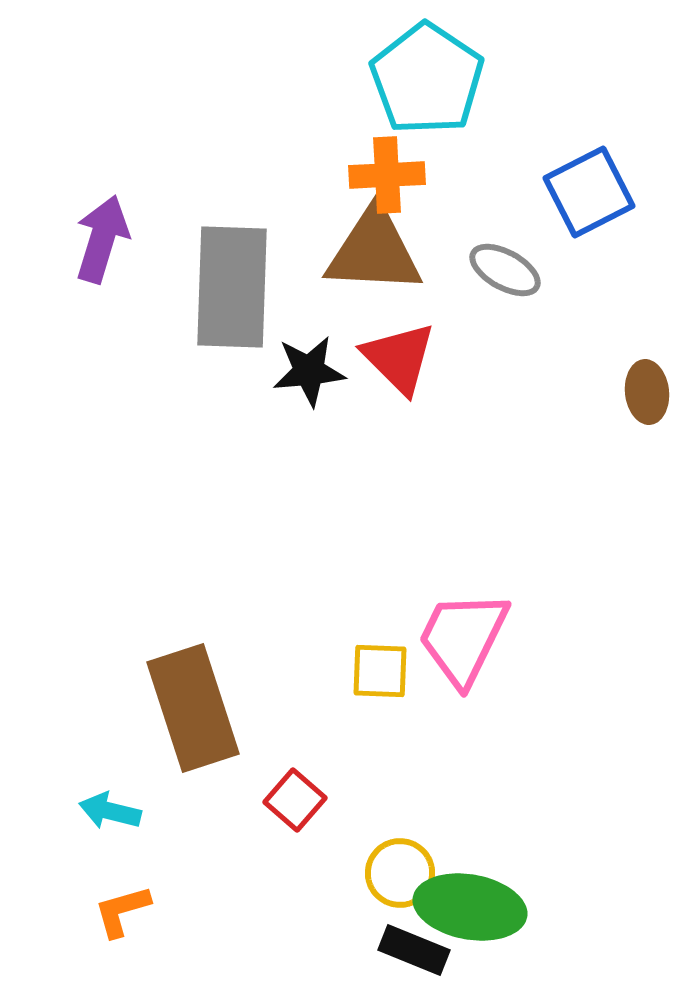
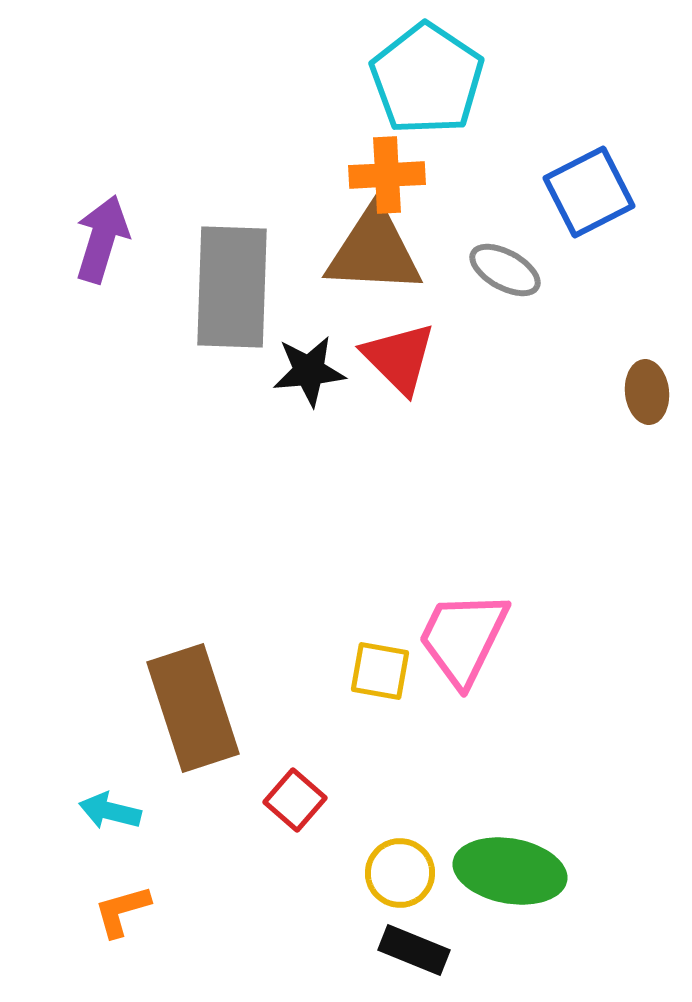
yellow square: rotated 8 degrees clockwise
green ellipse: moved 40 px right, 36 px up
